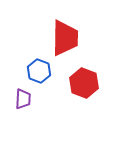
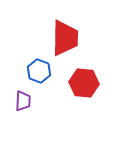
red hexagon: rotated 16 degrees counterclockwise
purple trapezoid: moved 2 px down
